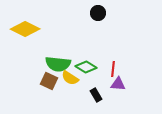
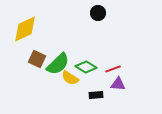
yellow diamond: rotated 52 degrees counterclockwise
green semicircle: rotated 50 degrees counterclockwise
red line: rotated 63 degrees clockwise
brown square: moved 12 px left, 22 px up
black rectangle: rotated 64 degrees counterclockwise
